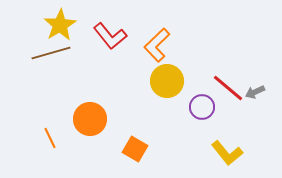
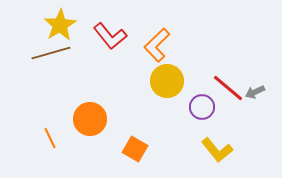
yellow L-shape: moved 10 px left, 3 px up
